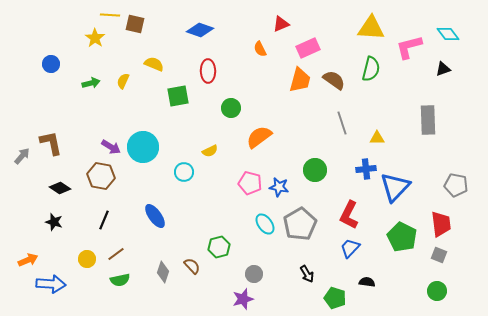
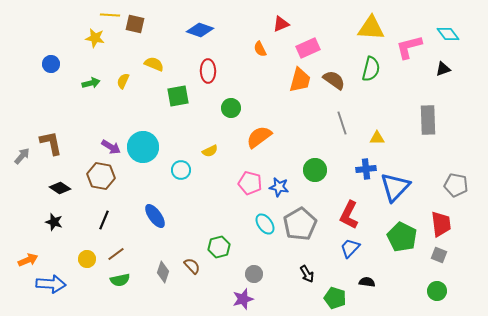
yellow star at (95, 38): rotated 24 degrees counterclockwise
cyan circle at (184, 172): moved 3 px left, 2 px up
